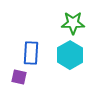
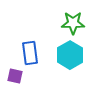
blue rectangle: moved 1 px left; rotated 10 degrees counterclockwise
purple square: moved 4 px left, 1 px up
